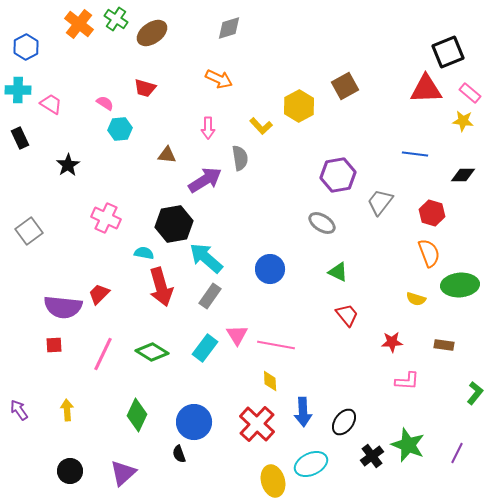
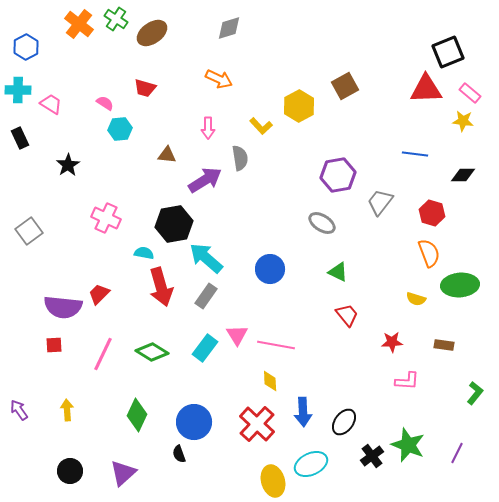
gray rectangle at (210, 296): moved 4 px left
